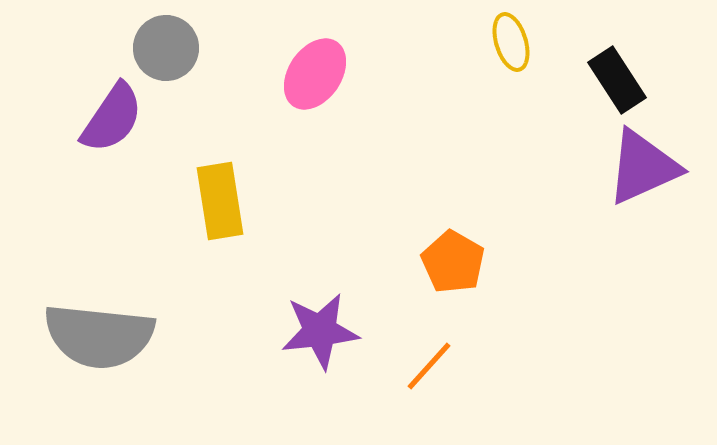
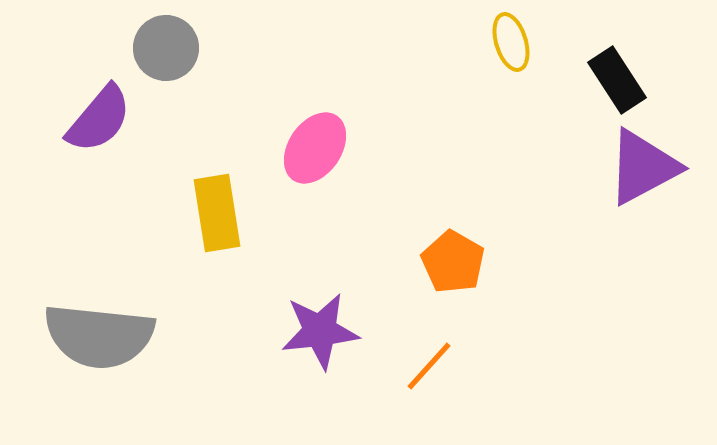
pink ellipse: moved 74 px down
purple semicircle: moved 13 px left, 1 px down; rotated 6 degrees clockwise
purple triangle: rotated 4 degrees counterclockwise
yellow rectangle: moved 3 px left, 12 px down
